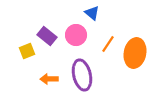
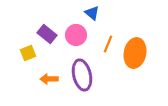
purple rectangle: moved 2 px up
orange line: rotated 12 degrees counterclockwise
yellow square: moved 1 px right, 2 px down
